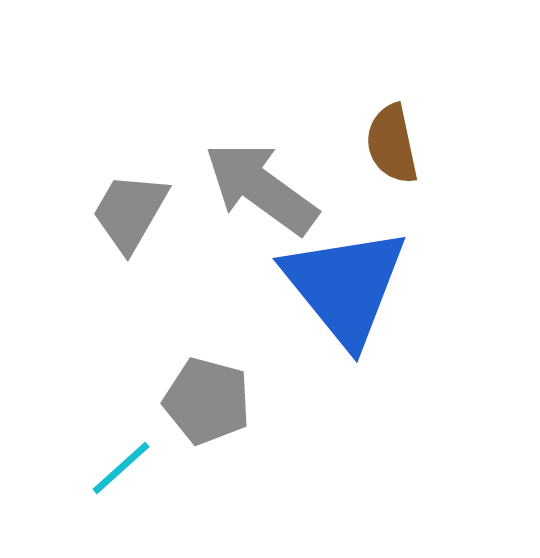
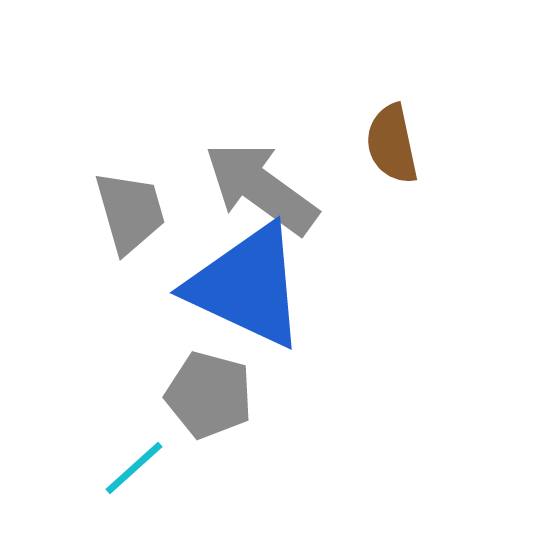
gray trapezoid: rotated 134 degrees clockwise
blue triangle: moved 98 px left; rotated 26 degrees counterclockwise
gray pentagon: moved 2 px right, 6 px up
cyan line: moved 13 px right
